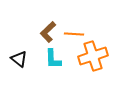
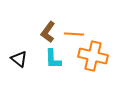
brown L-shape: rotated 10 degrees counterclockwise
orange cross: rotated 32 degrees clockwise
